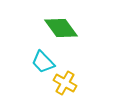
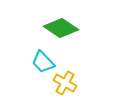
green diamond: rotated 20 degrees counterclockwise
